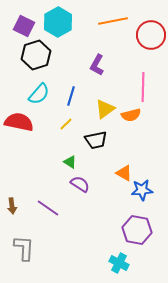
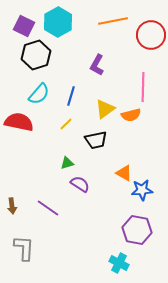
green triangle: moved 3 px left, 1 px down; rotated 48 degrees counterclockwise
